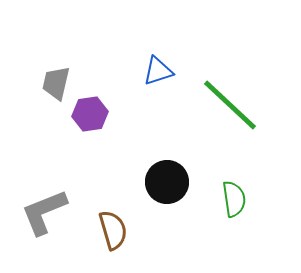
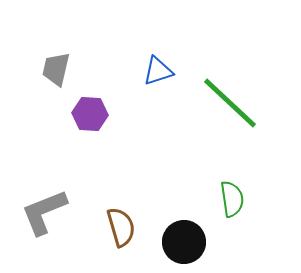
gray trapezoid: moved 14 px up
green line: moved 2 px up
purple hexagon: rotated 12 degrees clockwise
black circle: moved 17 px right, 60 px down
green semicircle: moved 2 px left
brown semicircle: moved 8 px right, 3 px up
